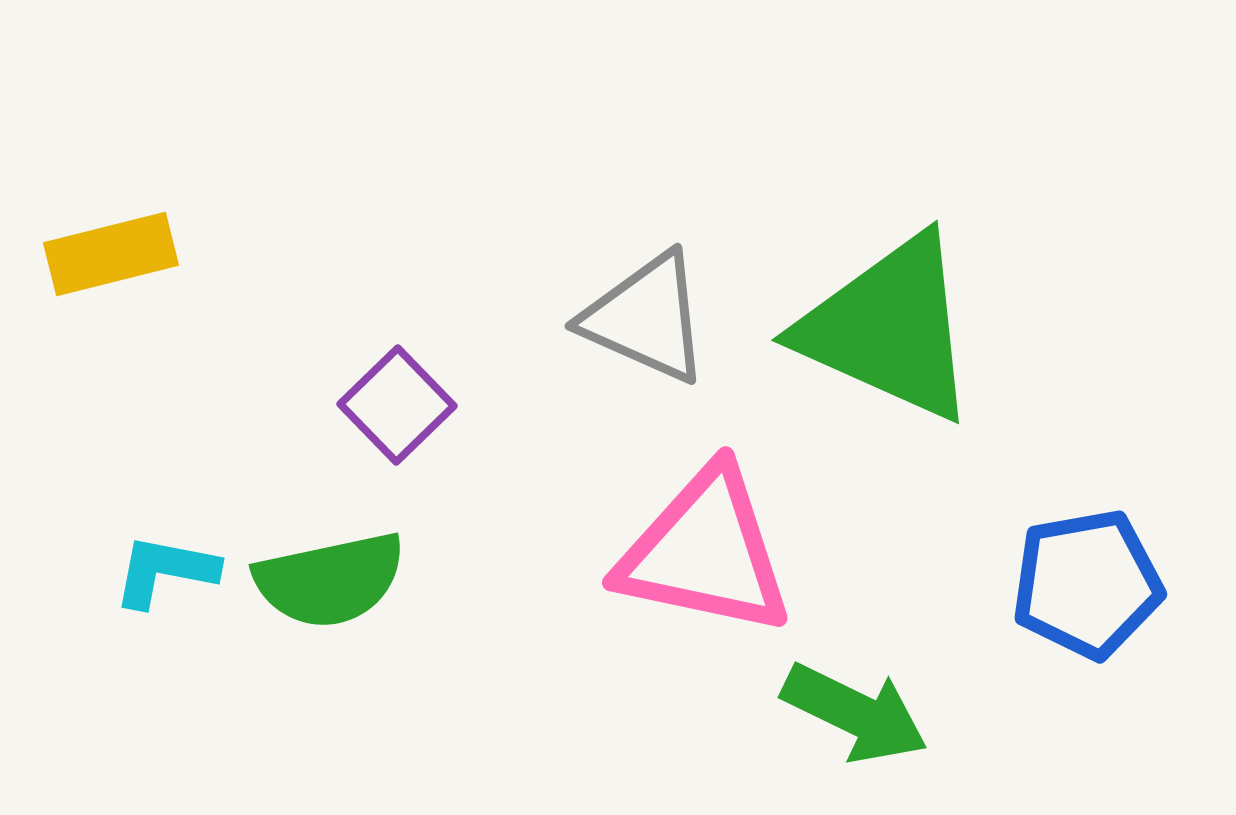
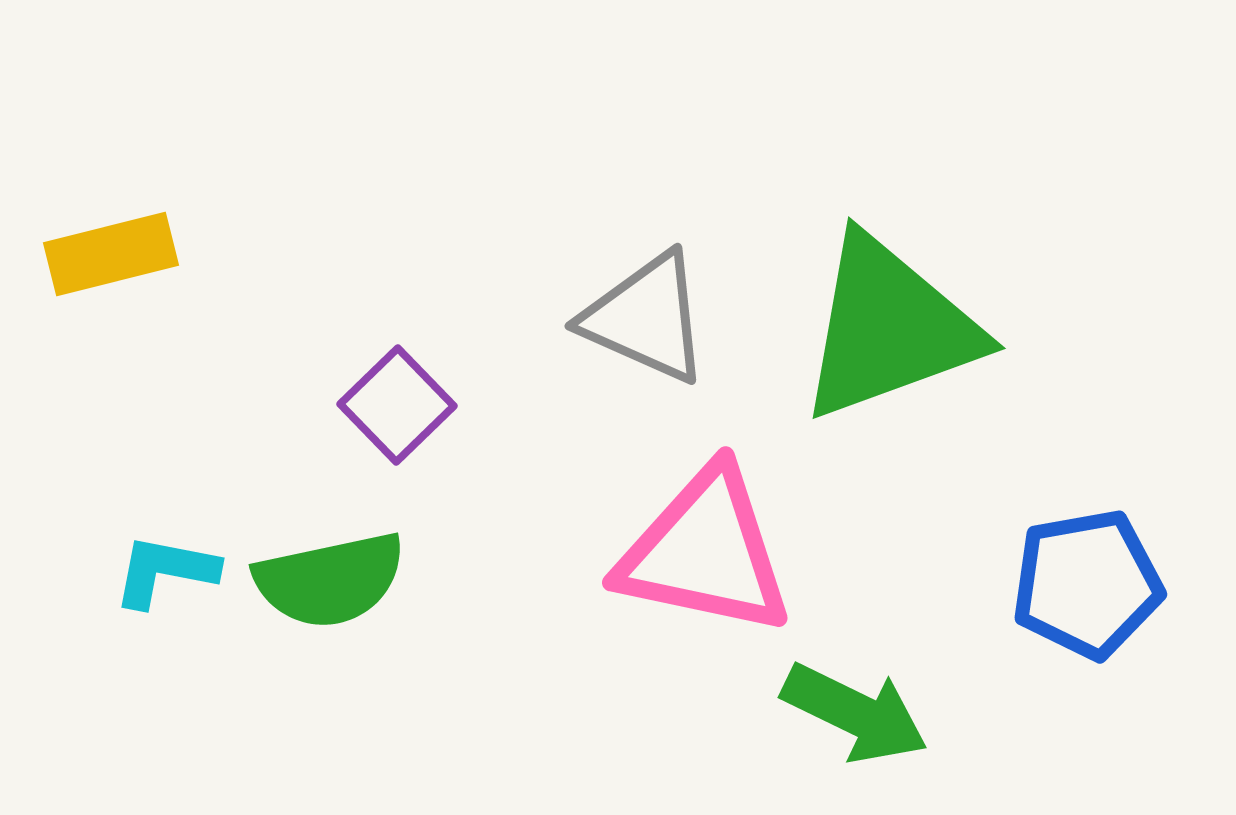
green triangle: rotated 44 degrees counterclockwise
